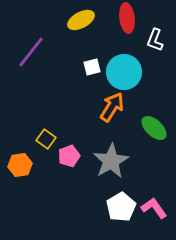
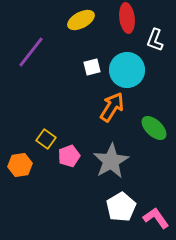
cyan circle: moved 3 px right, 2 px up
pink L-shape: moved 2 px right, 10 px down
